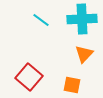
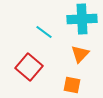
cyan line: moved 3 px right, 12 px down
orange triangle: moved 4 px left
red square: moved 10 px up
